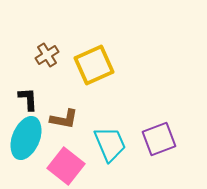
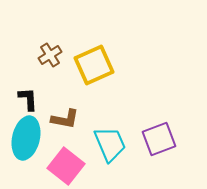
brown cross: moved 3 px right
brown L-shape: moved 1 px right
cyan ellipse: rotated 9 degrees counterclockwise
